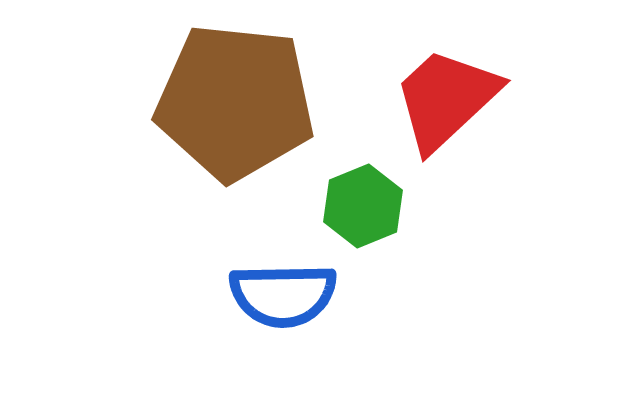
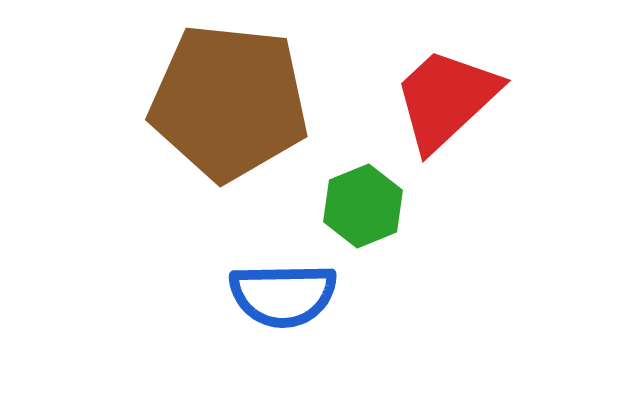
brown pentagon: moved 6 px left
